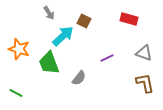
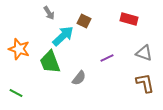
green trapezoid: moved 1 px right, 1 px up
